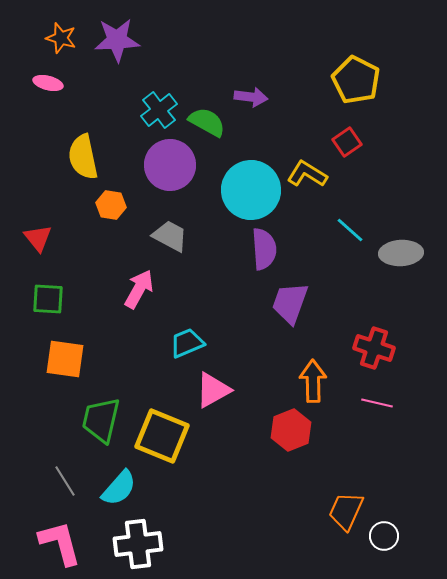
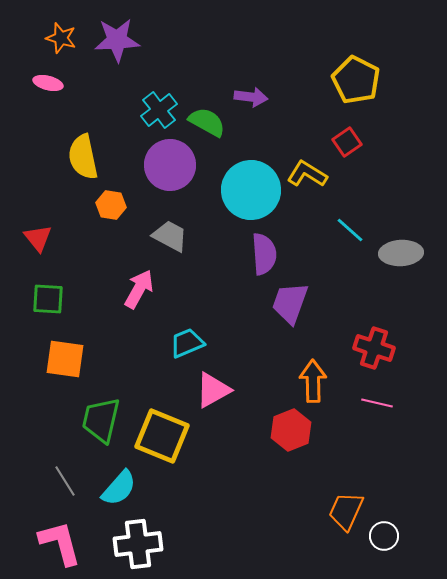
purple semicircle: moved 5 px down
